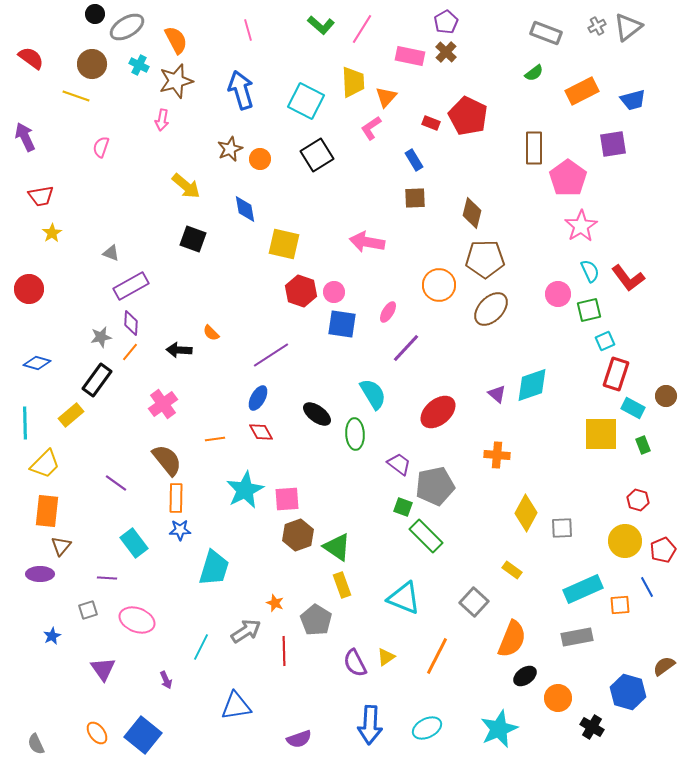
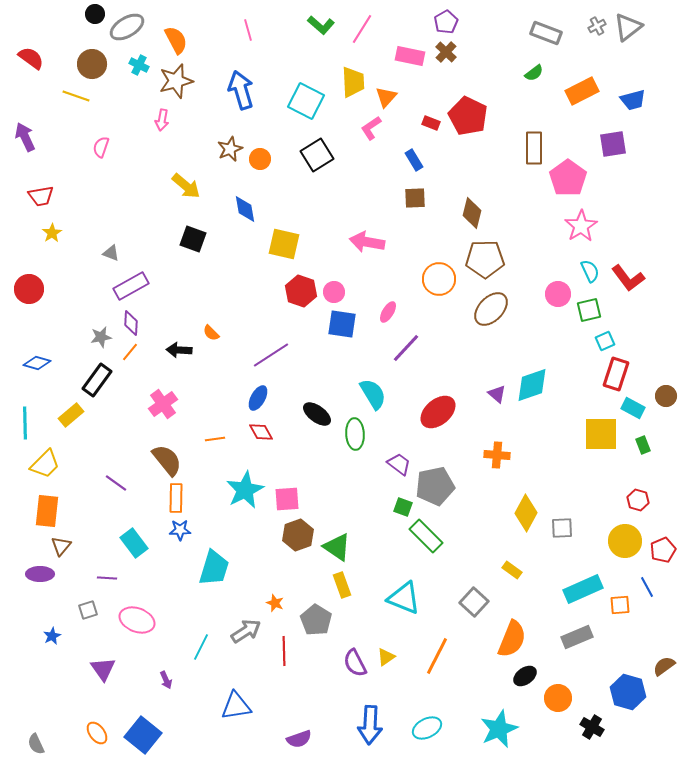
orange circle at (439, 285): moved 6 px up
gray rectangle at (577, 637): rotated 12 degrees counterclockwise
